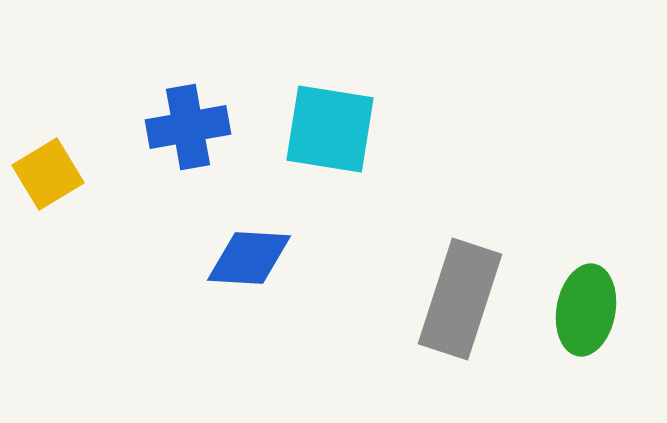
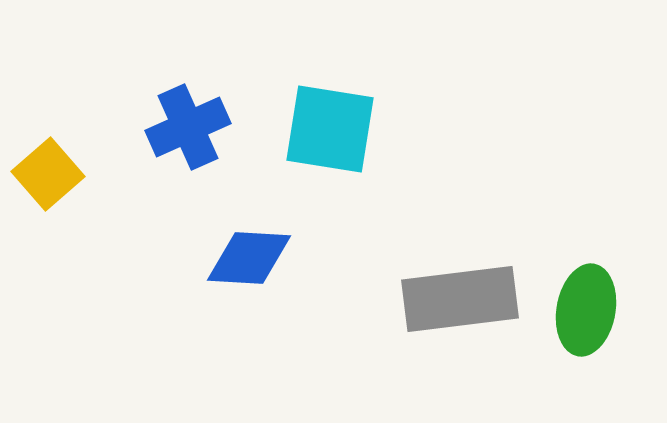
blue cross: rotated 14 degrees counterclockwise
yellow square: rotated 10 degrees counterclockwise
gray rectangle: rotated 65 degrees clockwise
